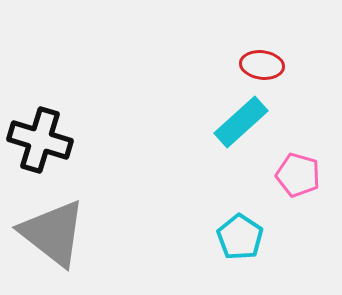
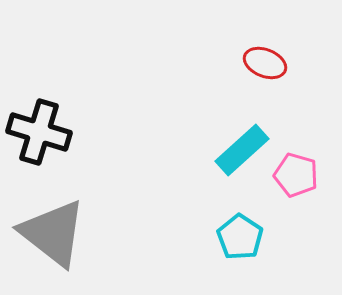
red ellipse: moved 3 px right, 2 px up; rotated 15 degrees clockwise
cyan rectangle: moved 1 px right, 28 px down
black cross: moved 1 px left, 8 px up
pink pentagon: moved 2 px left
